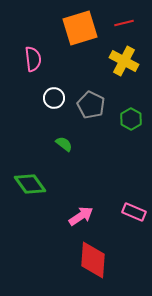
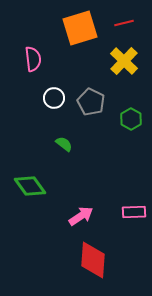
yellow cross: rotated 16 degrees clockwise
gray pentagon: moved 3 px up
green diamond: moved 2 px down
pink rectangle: rotated 25 degrees counterclockwise
